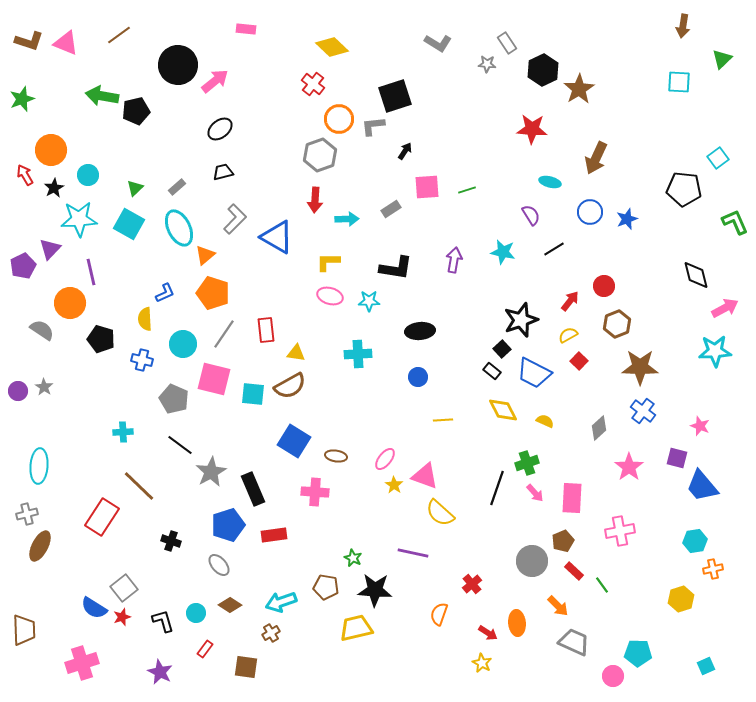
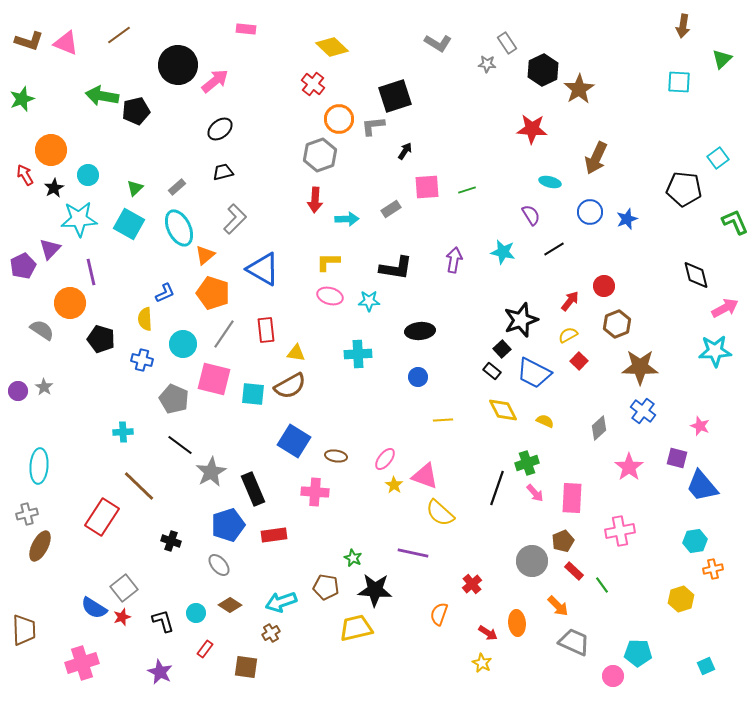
blue triangle at (277, 237): moved 14 px left, 32 px down
